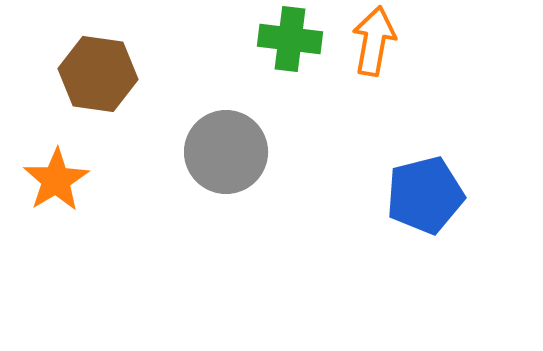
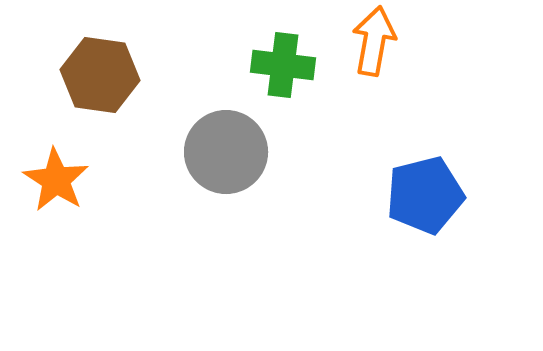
green cross: moved 7 px left, 26 px down
brown hexagon: moved 2 px right, 1 px down
orange star: rotated 8 degrees counterclockwise
